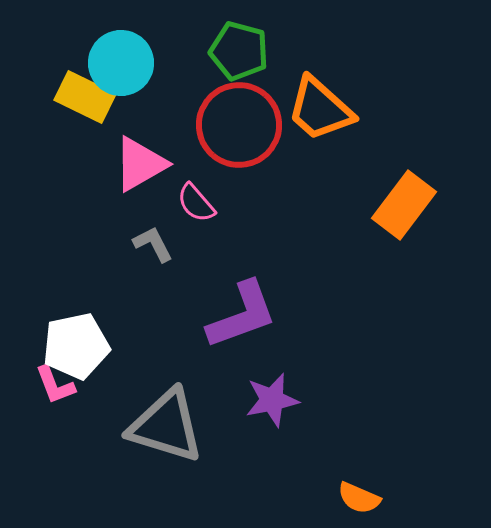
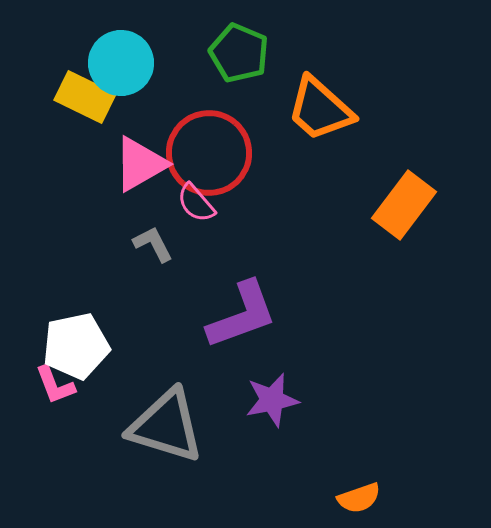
green pentagon: moved 2 px down; rotated 8 degrees clockwise
red circle: moved 30 px left, 28 px down
orange semicircle: rotated 42 degrees counterclockwise
